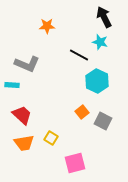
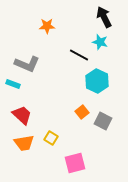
cyan rectangle: moved 1 px right, 1 px up; rotated 16 degrees clockwise
